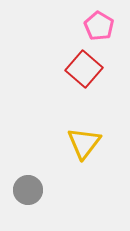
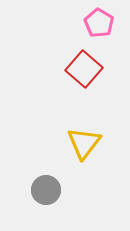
pink pentagon: moved 3 px up
gray circle: moved 18 px right
